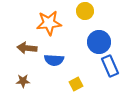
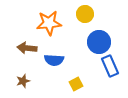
yellow circle: moved 3 px down
brown star: rotated 16 degrees counterclockwise
